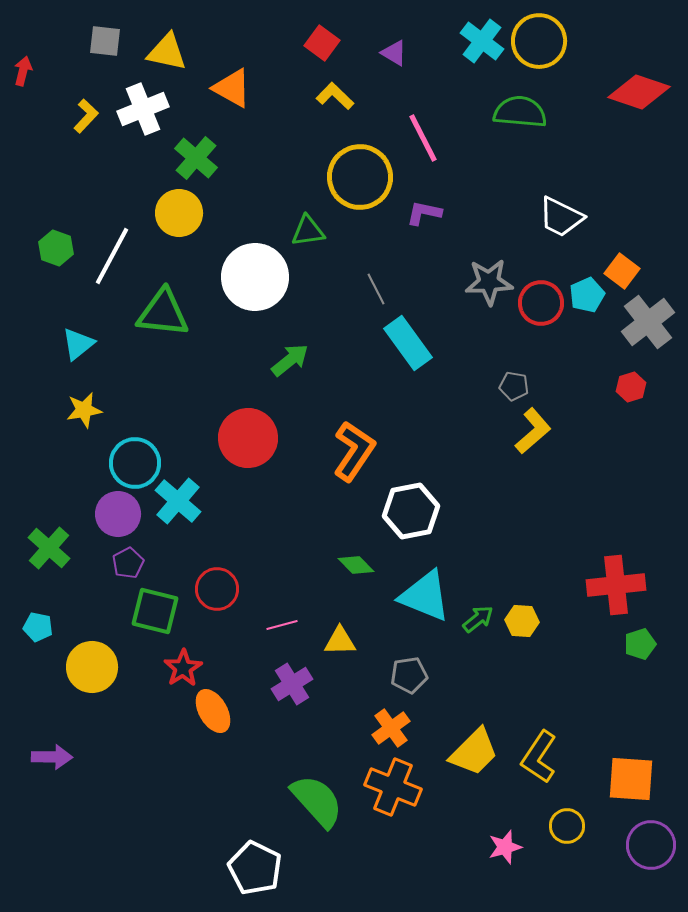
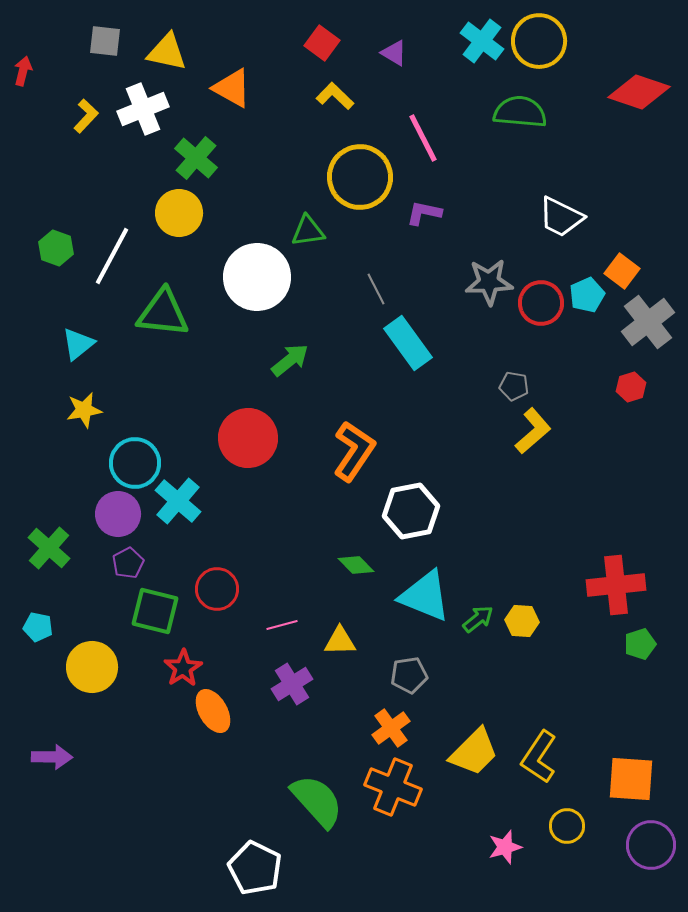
white circle at (255, 277): moved 2 px right
